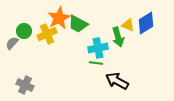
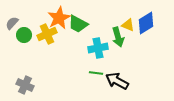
green circle: moved 4 px down
gray semicircle: moved 20 px up
green line: moved 10 px down
